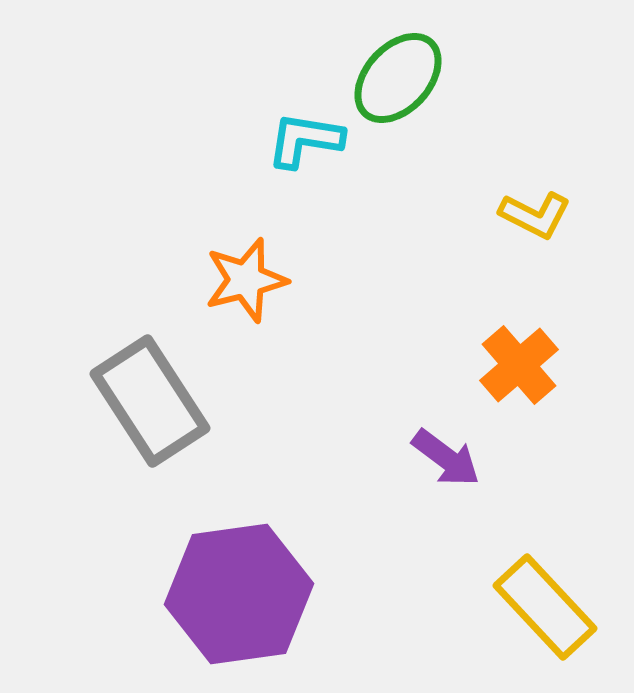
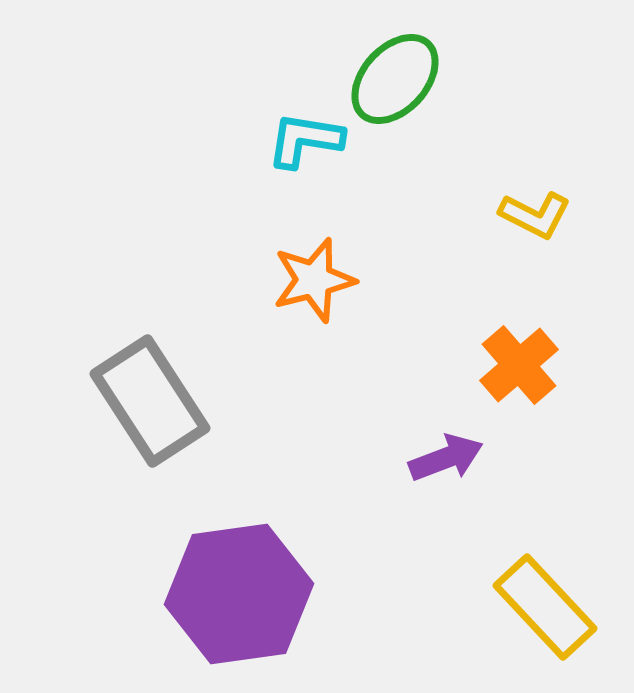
green ellipse: moved 3 px left, 1 px down
orange star: moved 68 px right
purple arrow: rotated 58 degrees counterclockwise
